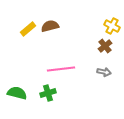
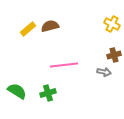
yellow cross: moved 2 px up
brown cross: moved 9 px right, 9 px down; rotated 24 degrees clockwise
pink line: moved 3 px right, 4 px up
green semicircle: moved 2 px up; rotated 18 degrees clockwise
